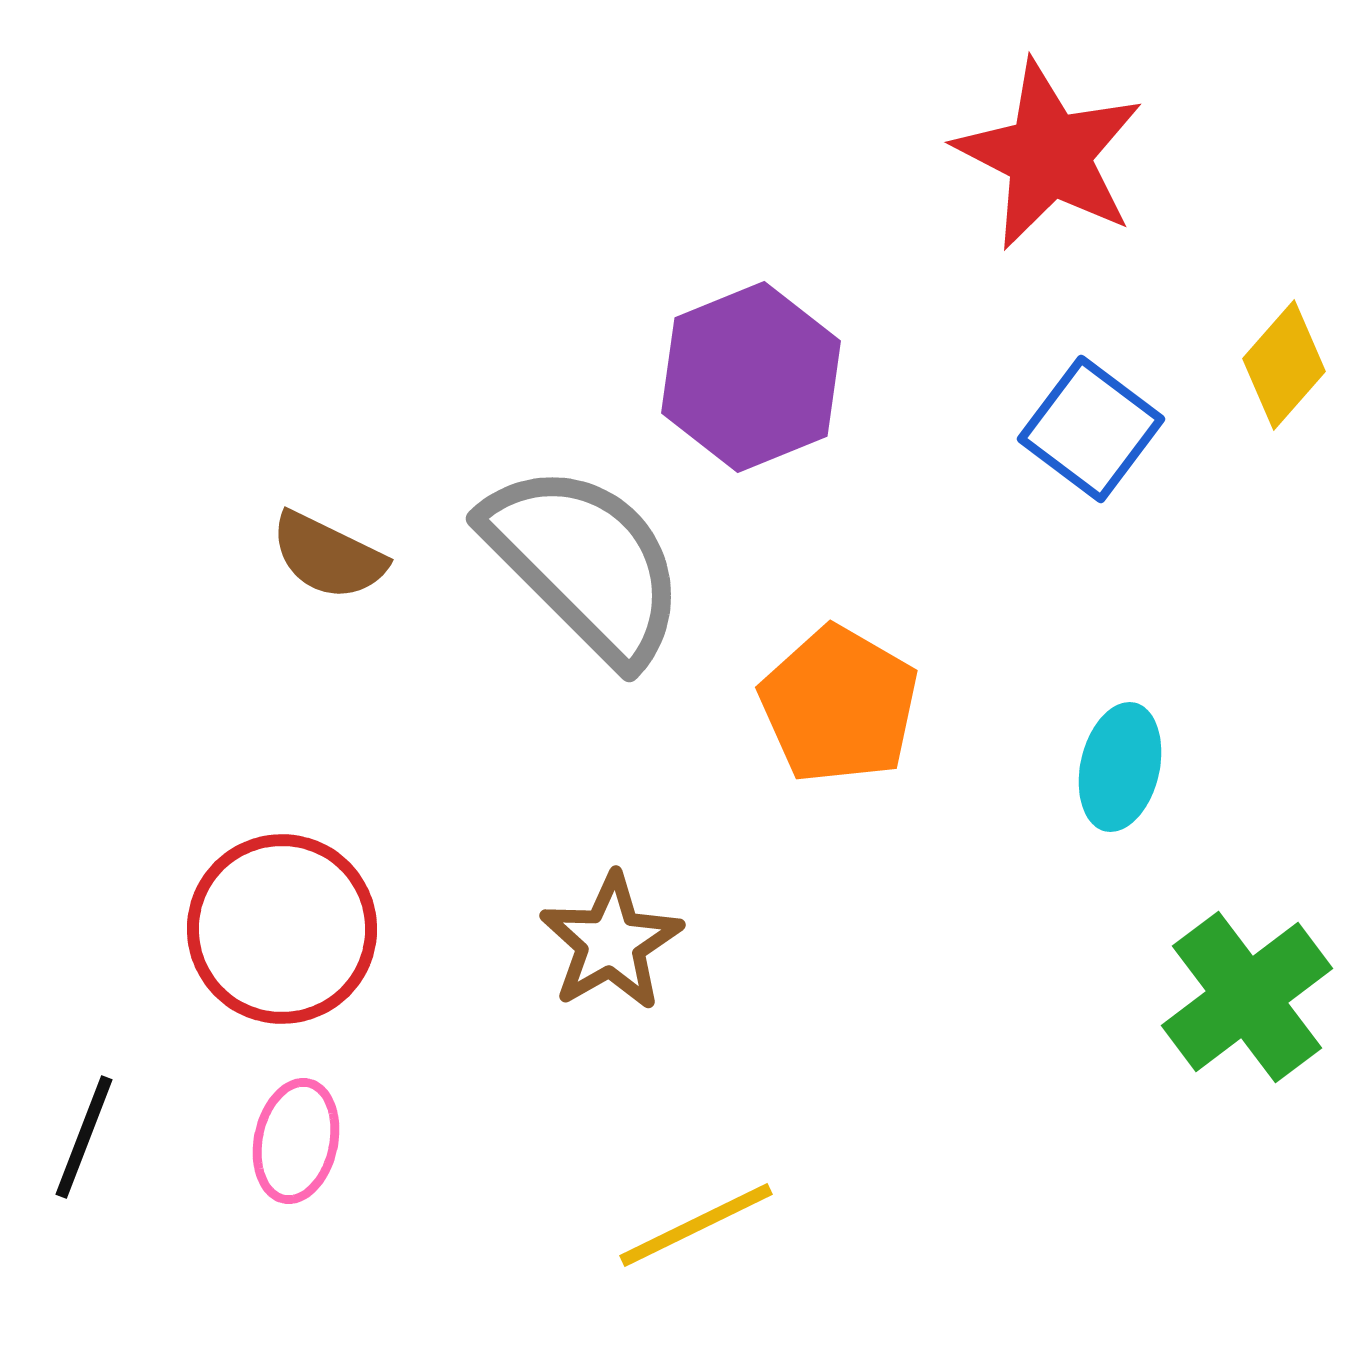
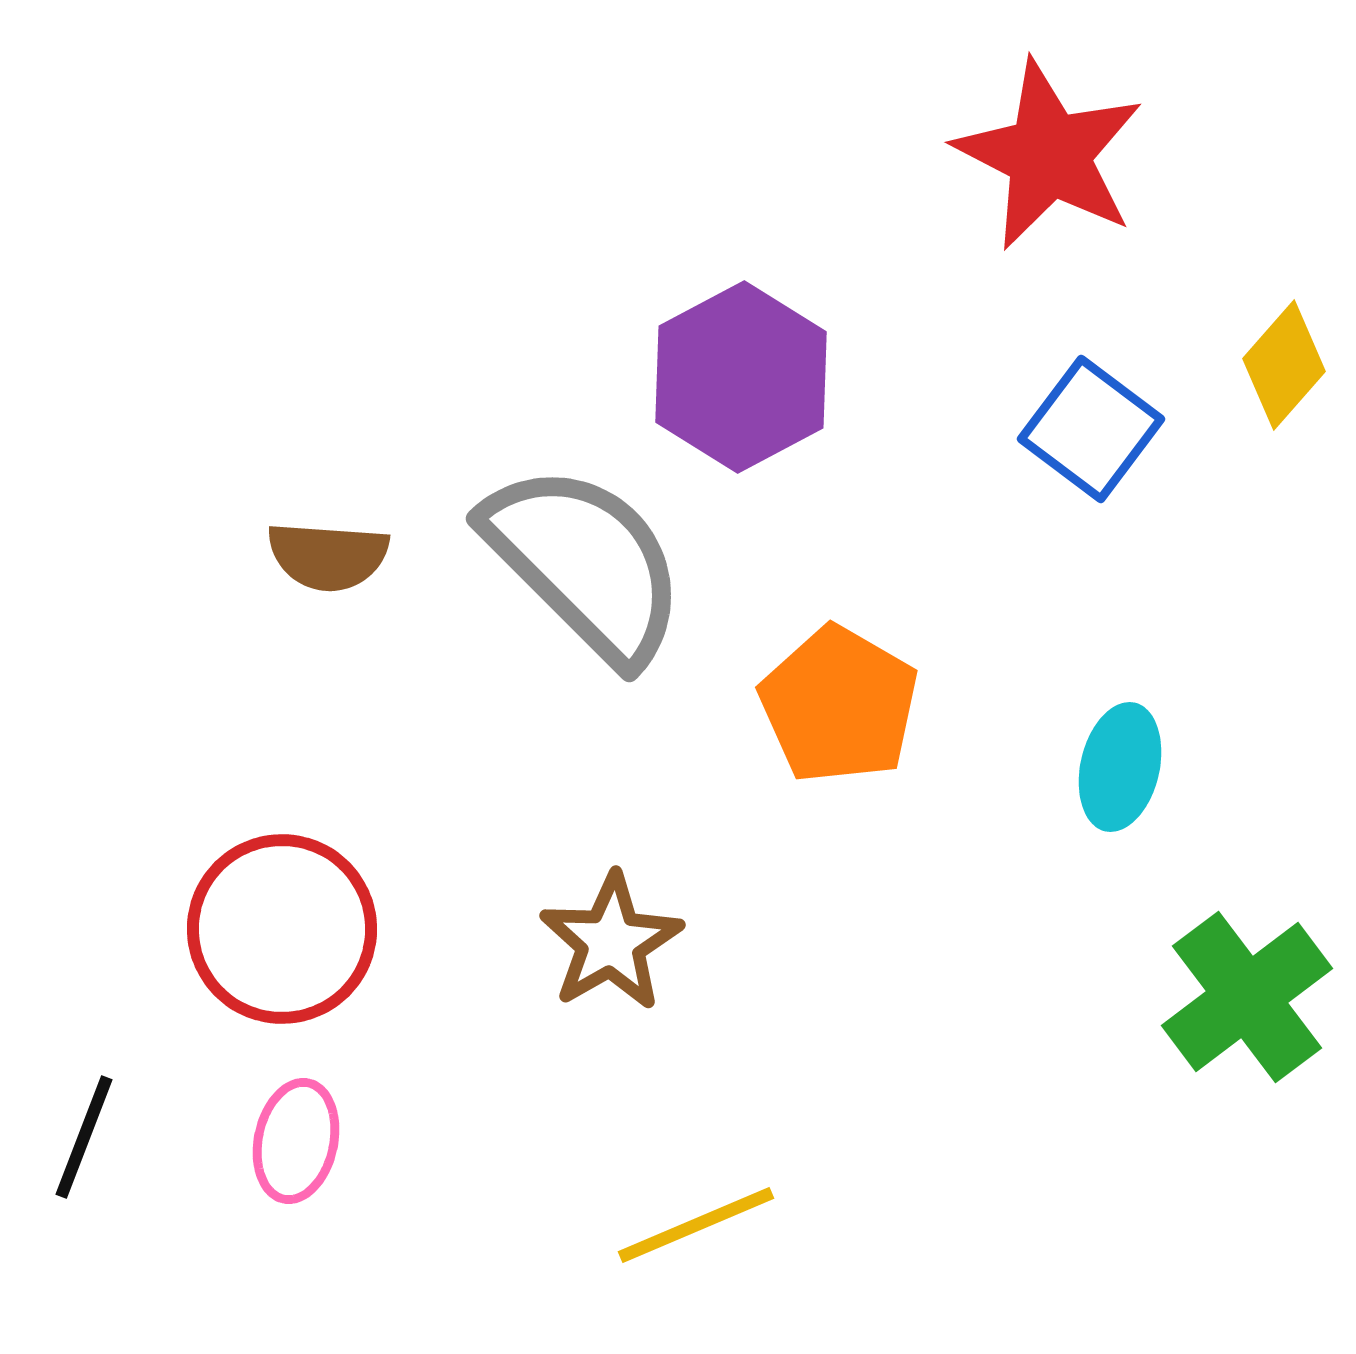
purple hexagon: moved 10 px left; rotated 6 degrees counterclockwise
brown semicircle: rotated 22 degrees counterclockwise
yellow line: rotated 3 degrees clockwise
